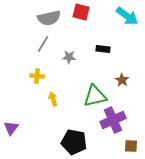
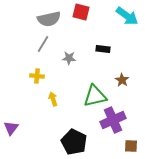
gray semicircle: moved 1 px down
gray star: moved 1 px down
black pentagon: rotated 15 degrees clockwise
